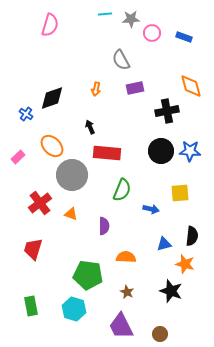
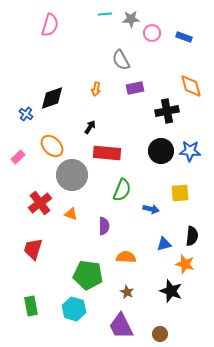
black arrow: rotated 56 degrees clockwise
